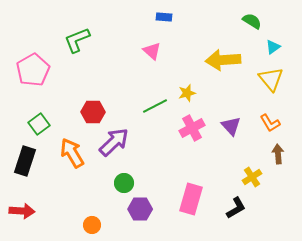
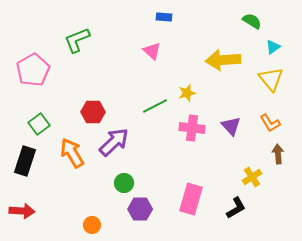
pink cross: rotated 35 degrees clockwise
